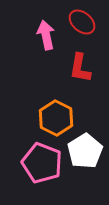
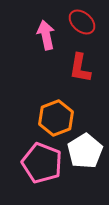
orange hexagon: rotated 12 degrees clockwise
